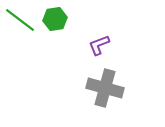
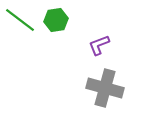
green hexagon: moved 1 px right, 1 px down
